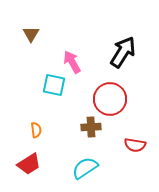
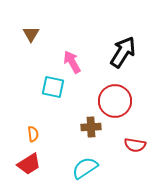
cyan square: moved 1 px left, 2 px down
red circle: moved 5 px right, 2 px down
orange semicircle: moved 3 px left, 4 px down
